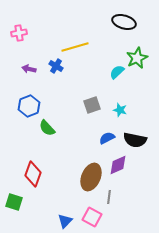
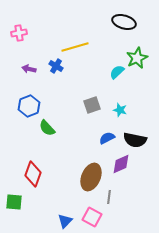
purple diamond: moved 3 px right, 1 px up
green square: rotated 12 degrees counterclockwise
